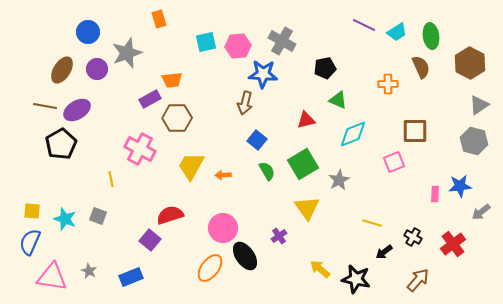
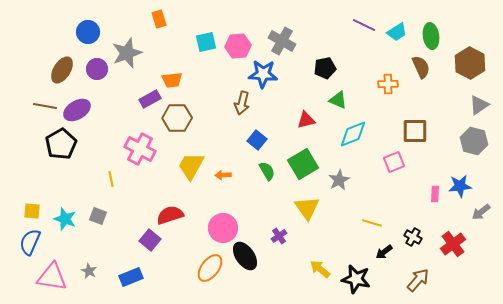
brown arrow at (245, 103): moved 3 px left
